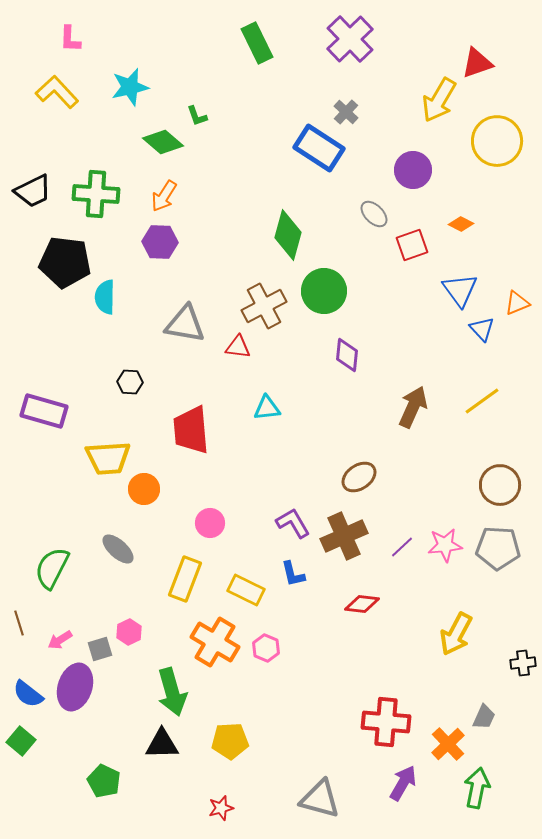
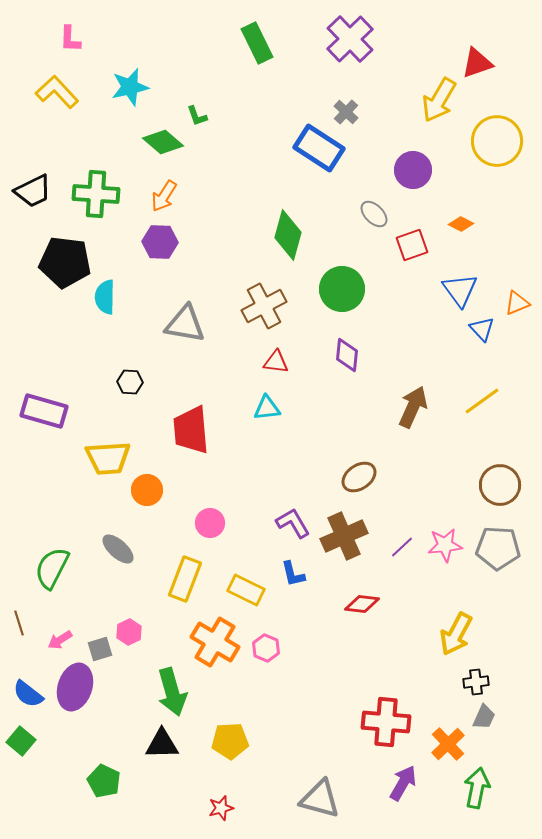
green circle at (324, 291): moved 18 px right, 2 px up
red triangle at (238, 347): moved 38 px right, 15 px down
orange circle at (144, 489): moved 3 px right, 1 px down
black cross at (523, 663): moved 47 px left, 19 px down
